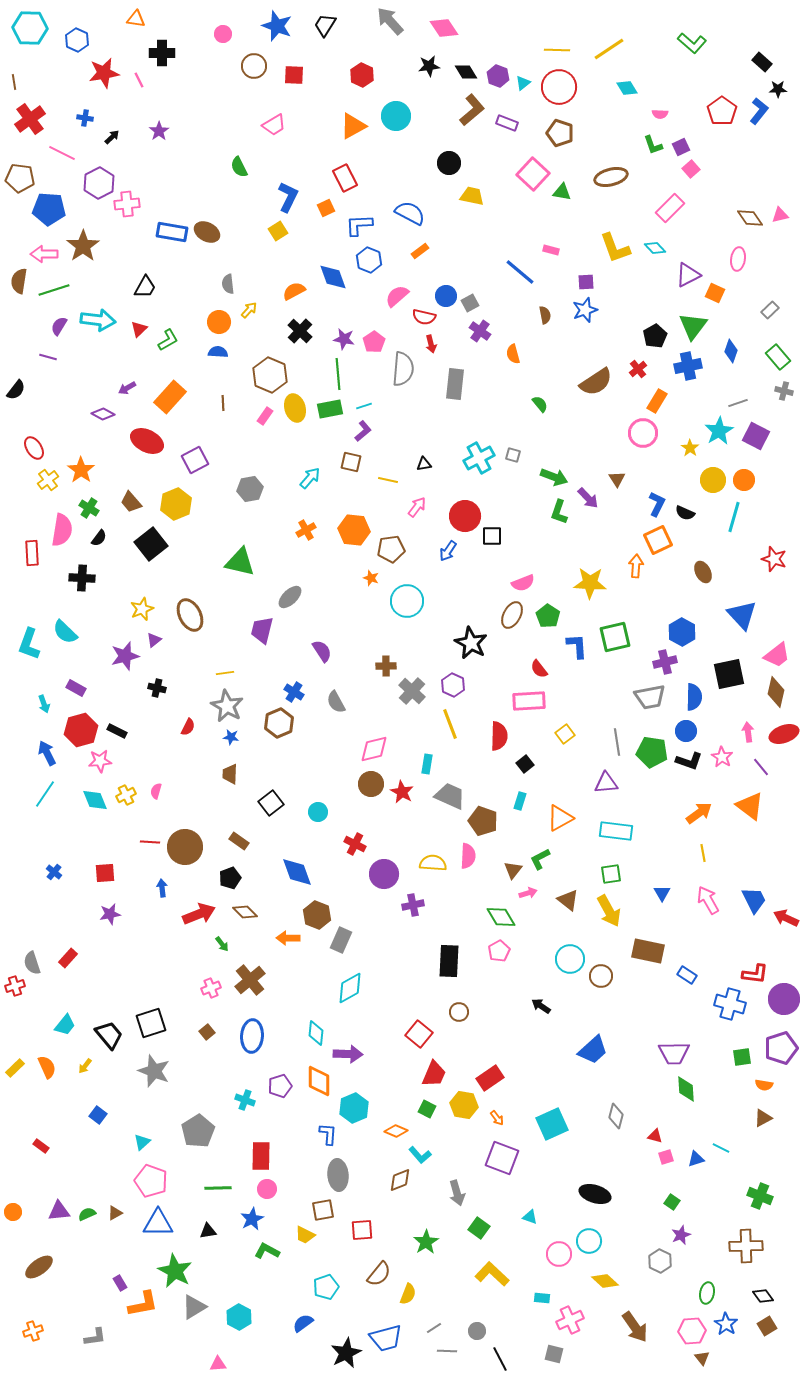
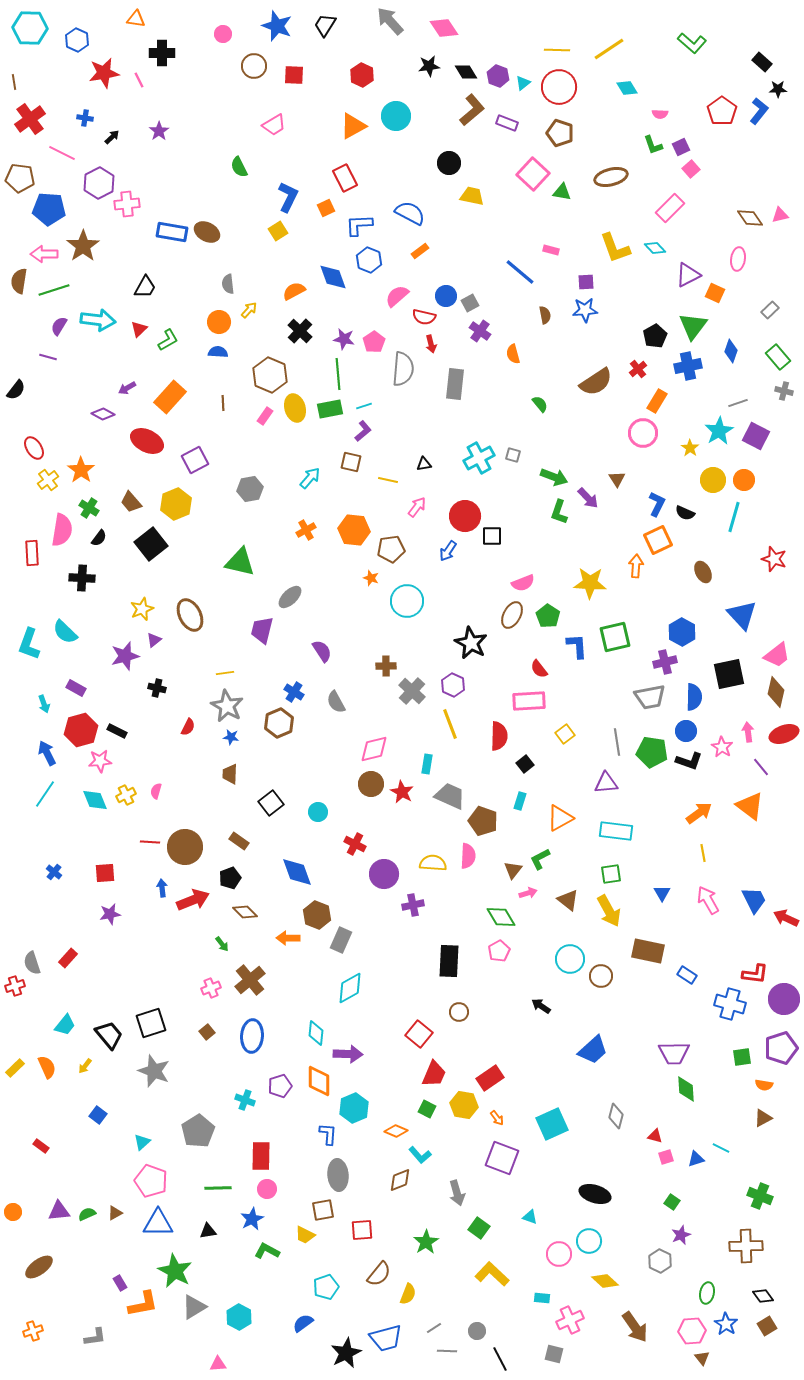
blue star at (585, 310): rotated 15 degrees clockwise
pink star at (722, 757): moved 10 px up
red arrow at (199, 914): moved 6 px left, 14 px up
